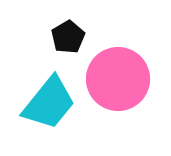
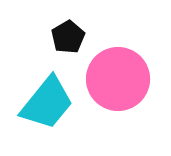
cyan trapezoid: moved 2 px left
